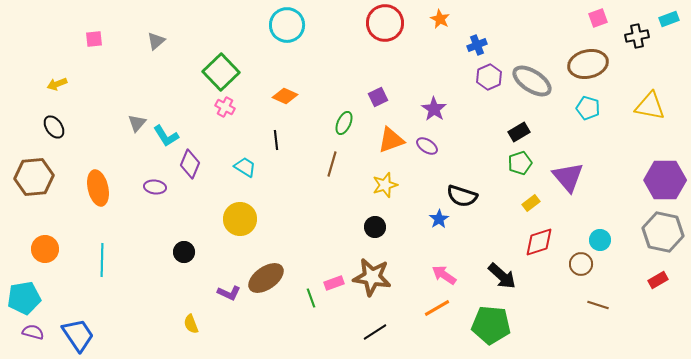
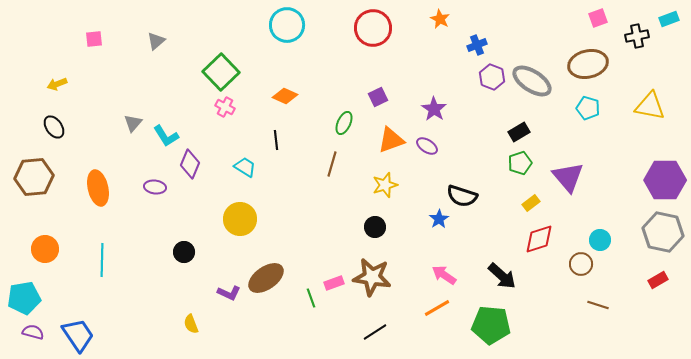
red circle at (385, 23): moved 12 px left, 5 px down
purple hexagon at (489, 77): moved 3 px right; rotated 15 degrees counterclockwise
gray triangle at (137, 123): moved 4 px left
red diamond at (539, 242): moved 3 px up
